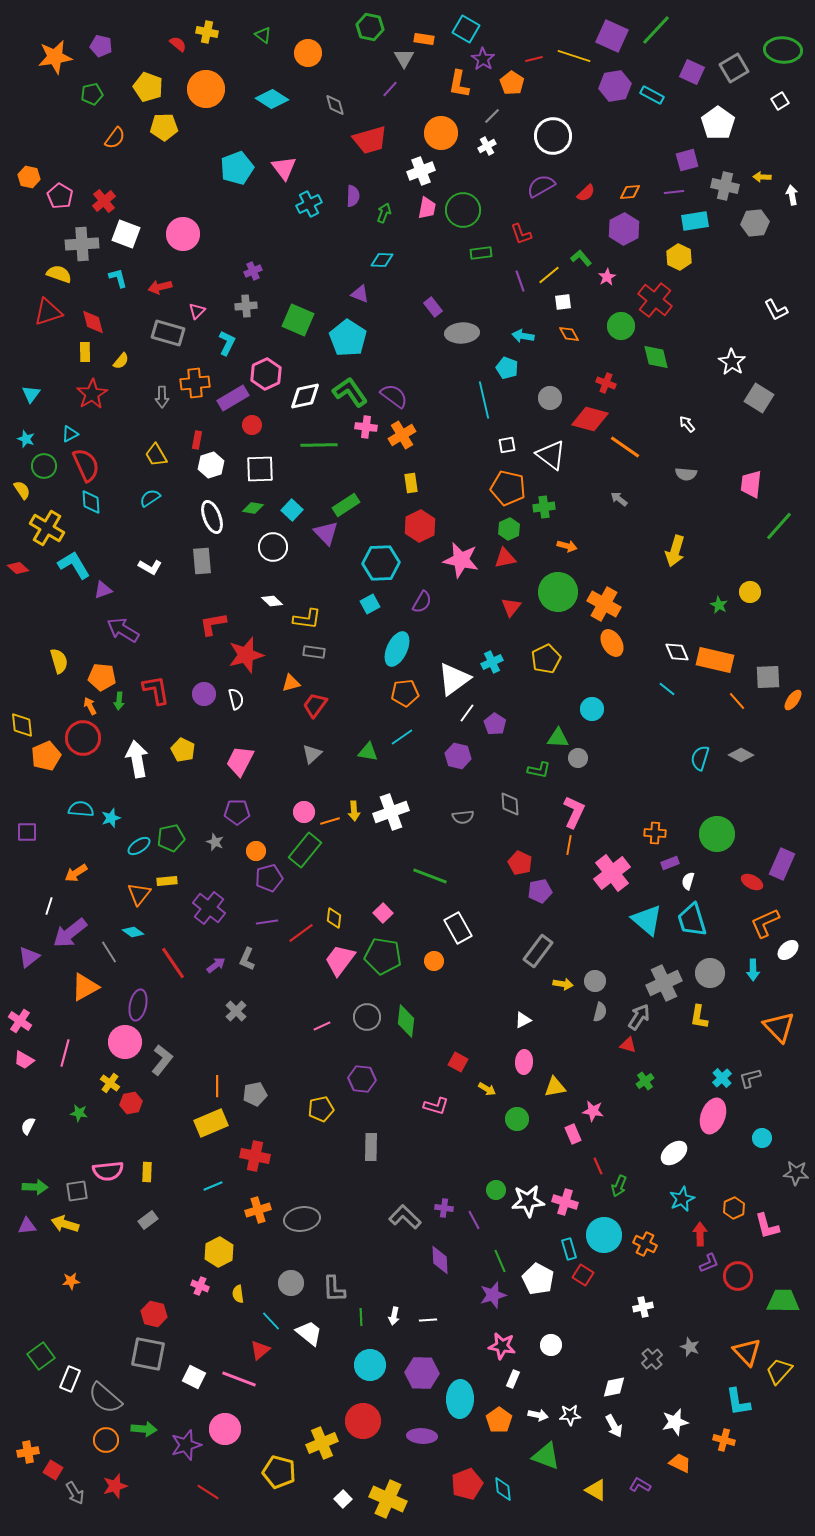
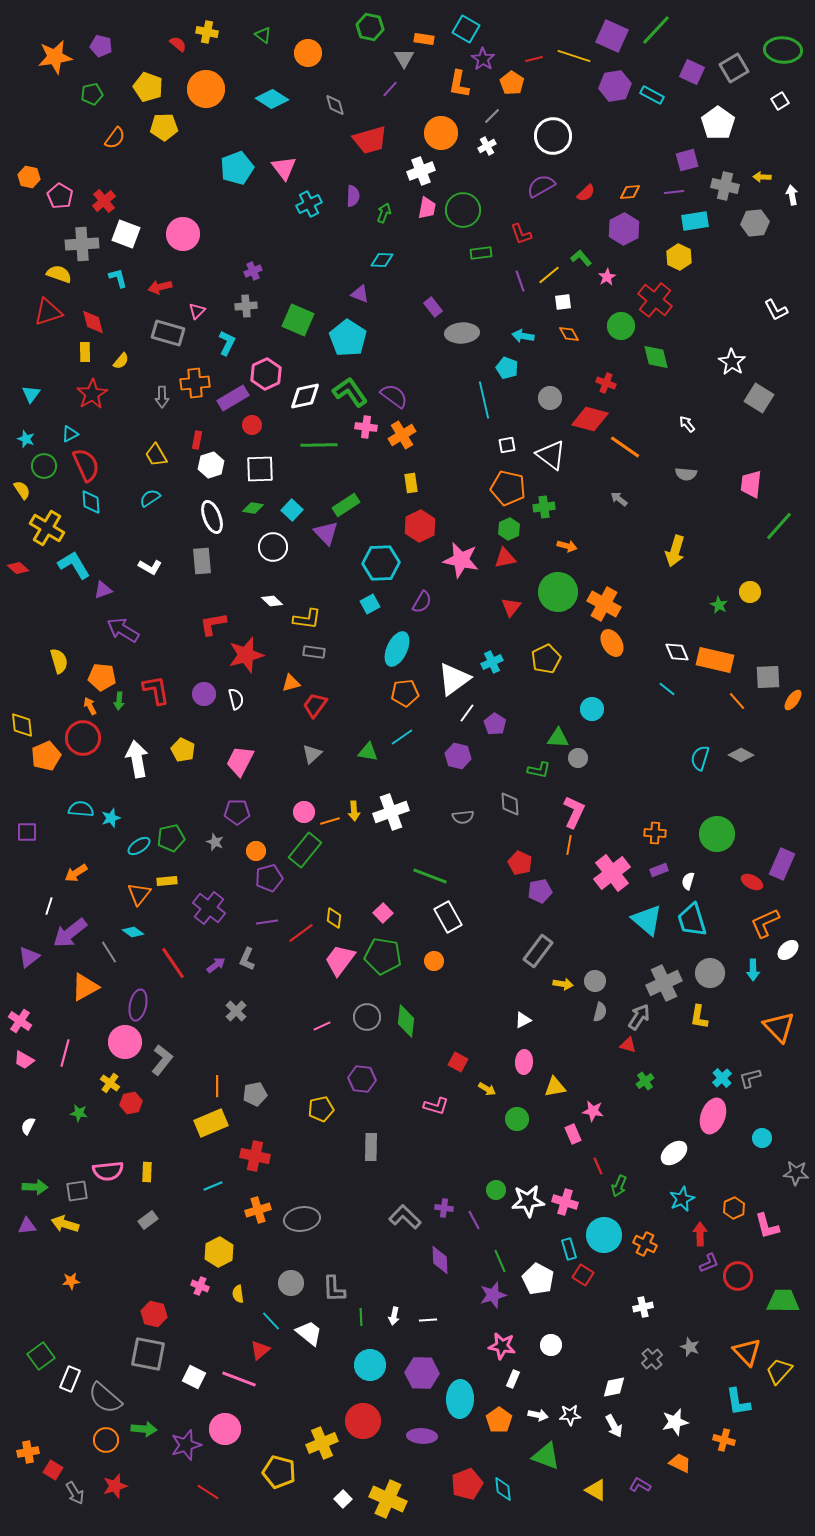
purple rectangle at (670, 863): moved 11 px left, 7 px down
white rectangle at (458, 928): moved 10 px left, 11 px up
